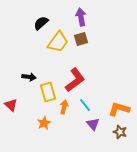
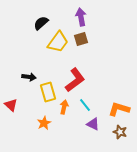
purple triangle: rotated 24 degrees counterclockwise
